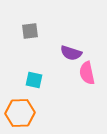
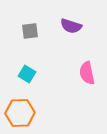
purple semicircle: moved 27 px up
cyan square: moved 7 px left, 6 px up; rotated 18 degrees clockwise
